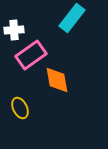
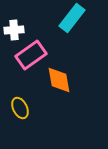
orange diamond: moved 2 px right
